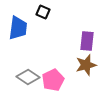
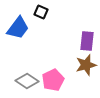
black square: moved 2 px left
blue trapezoid: rotated 30 degrees clockwise
gray diamond: moved 1 px left, 4 px down
